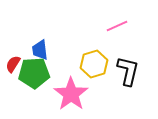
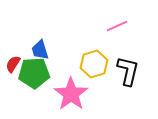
blue trapezoid: rotated 10 degrees counterclockwise
